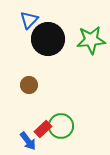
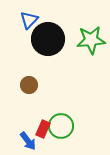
red rectangle: rotated 24 degrees counterclockwise
